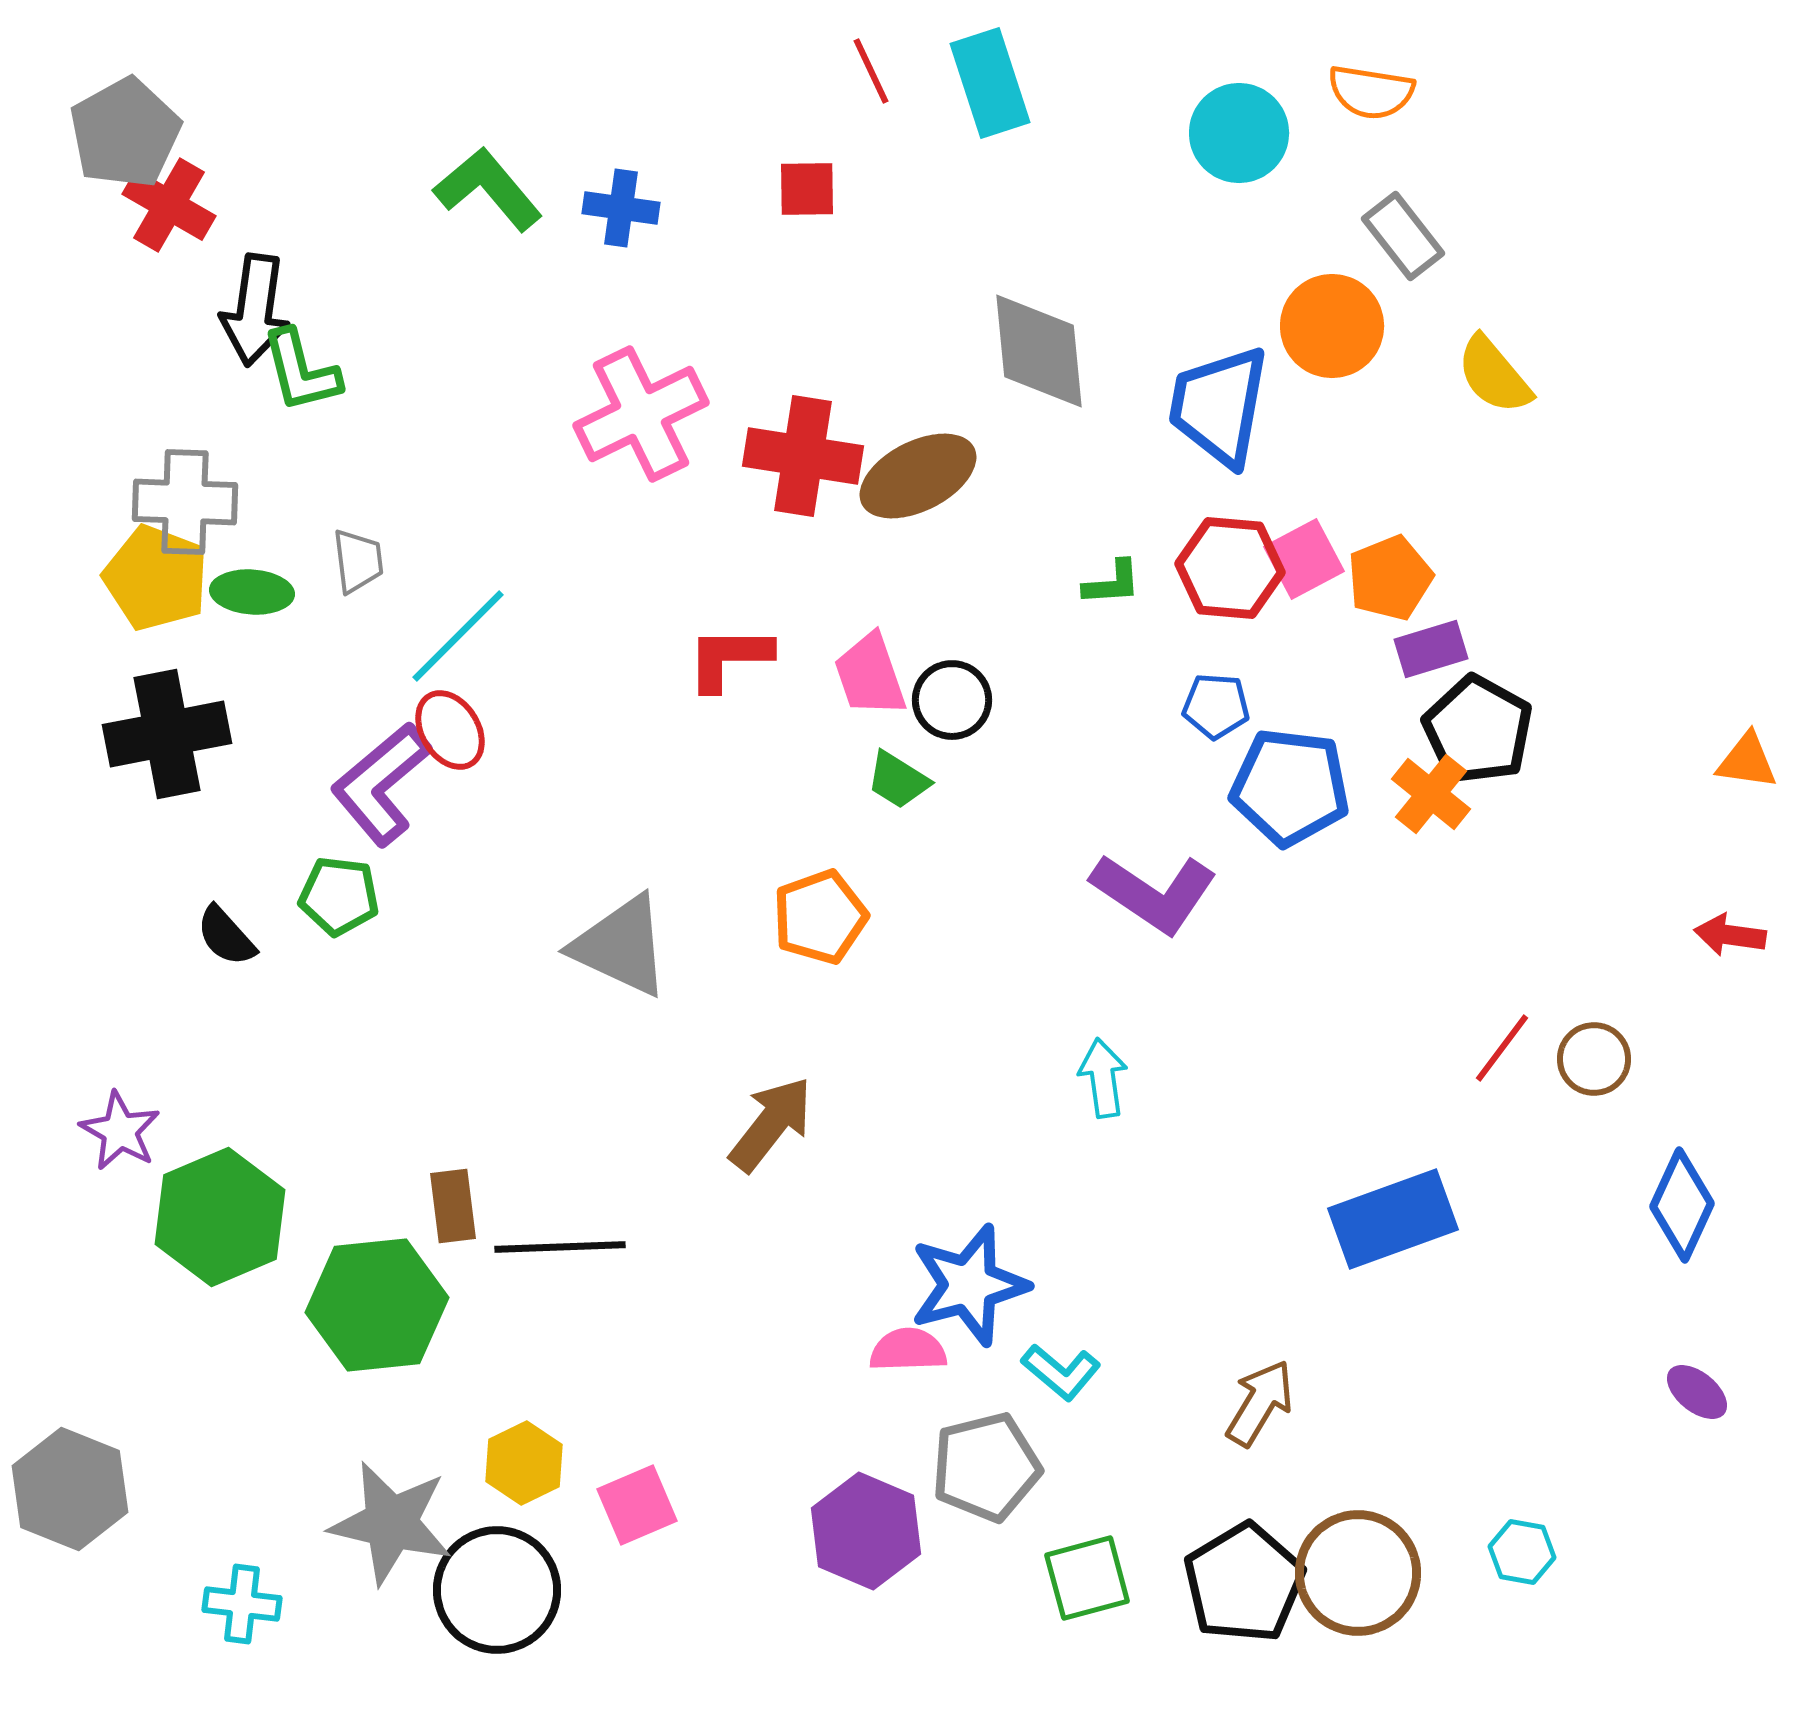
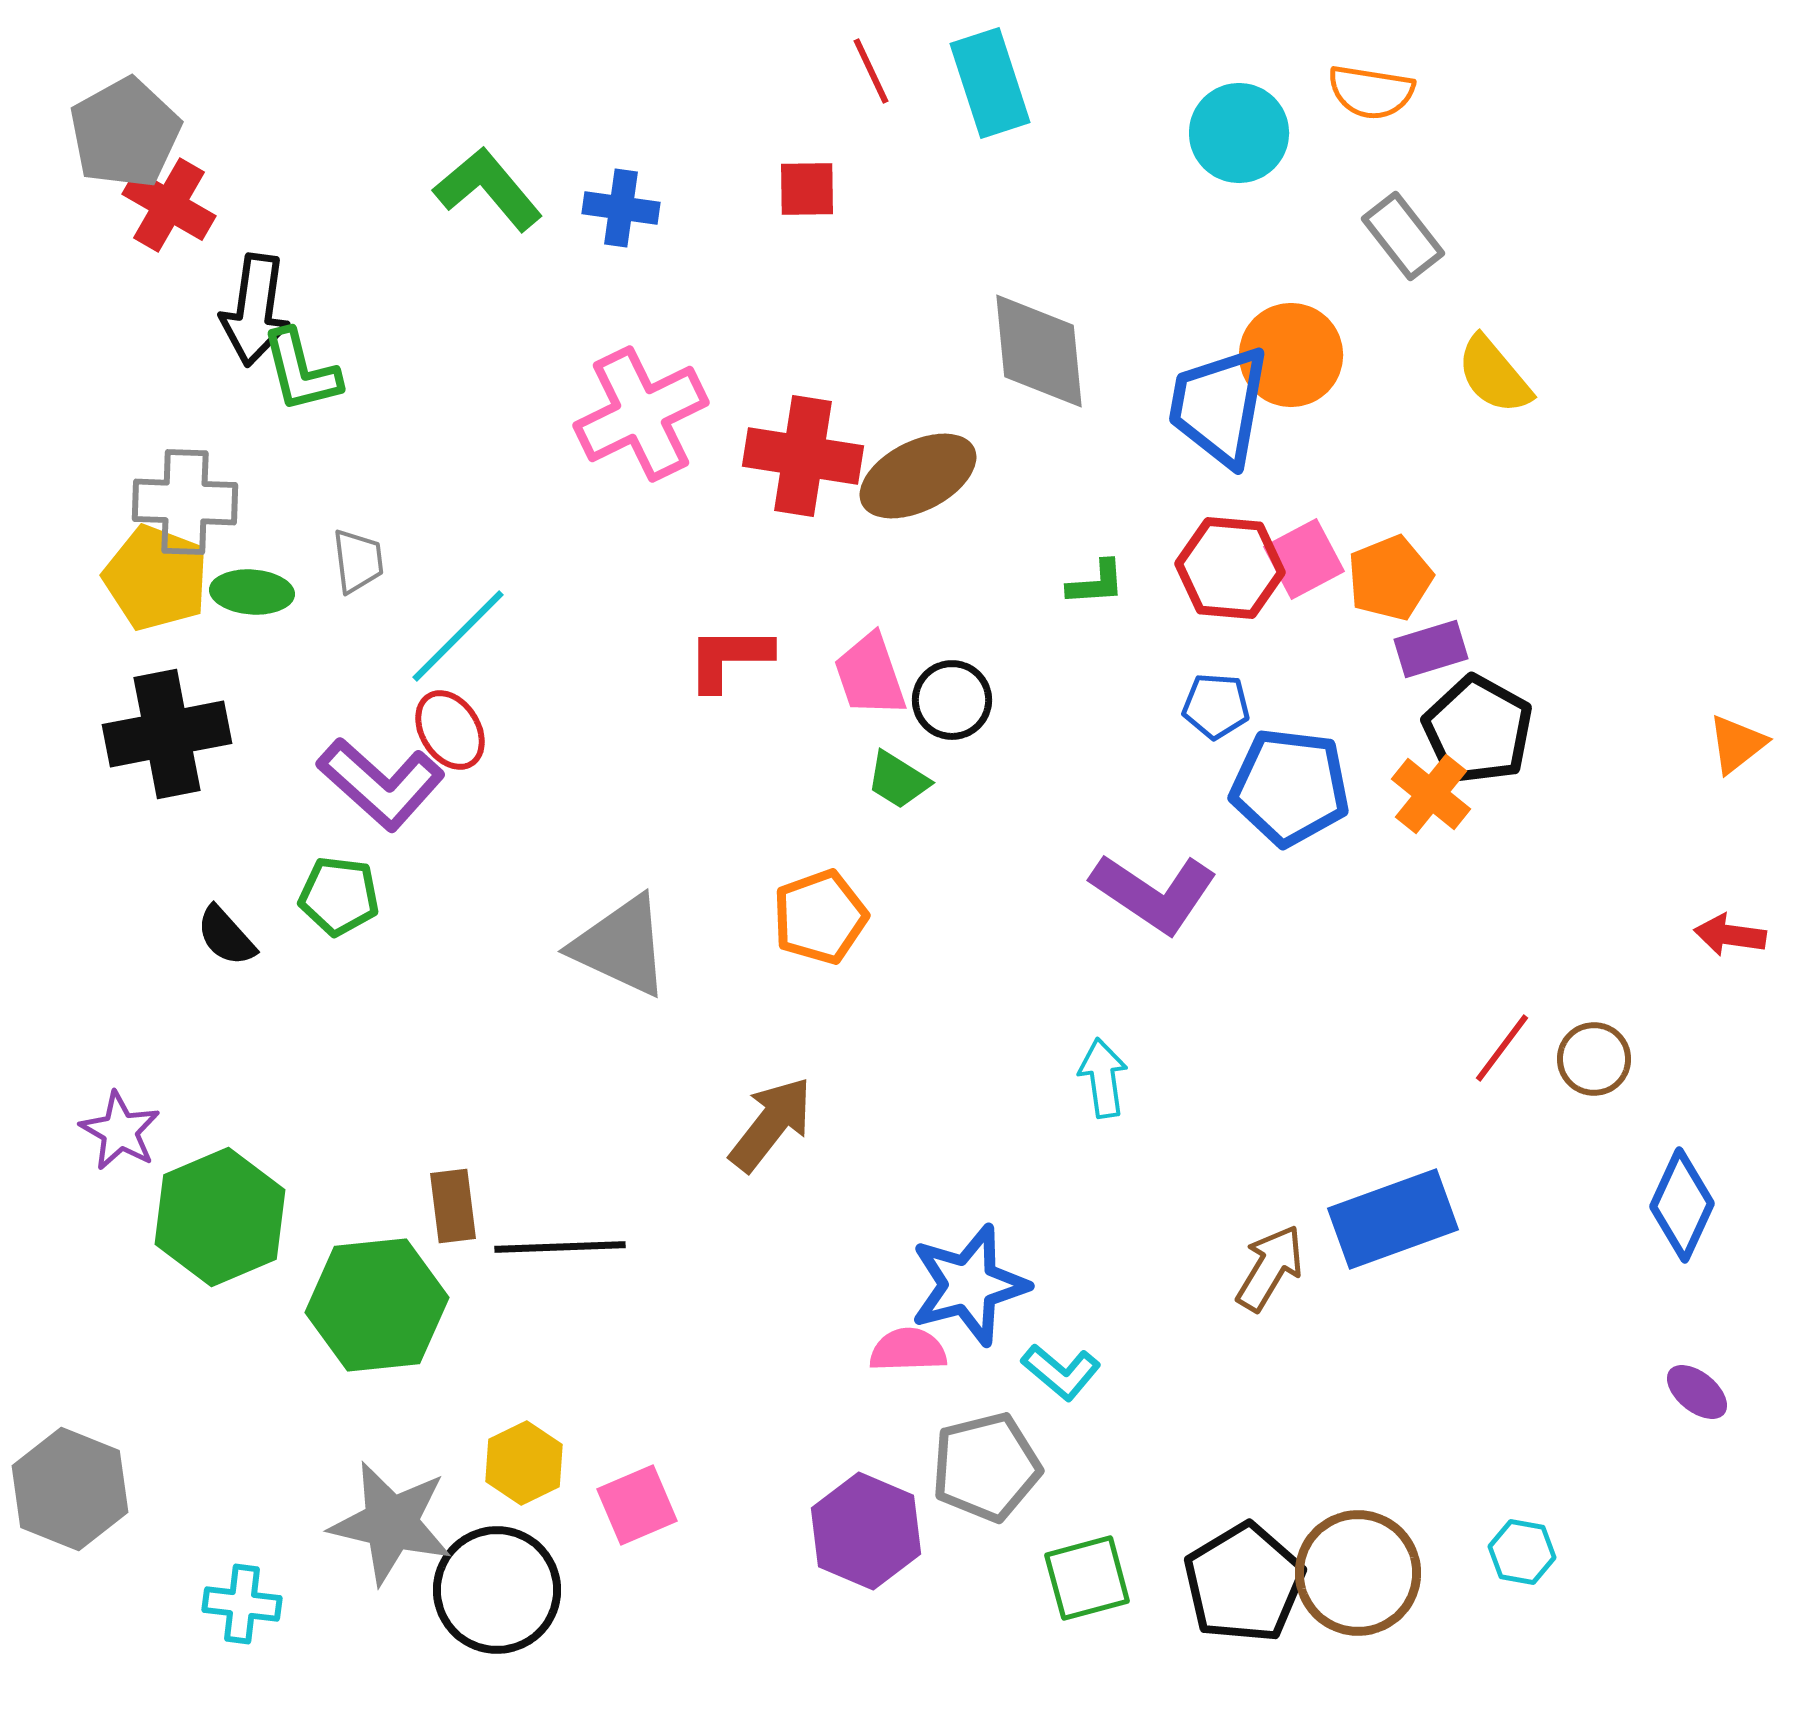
orange circle at (1332, 326): moved 41 px left, 29 px down
green L-shape at (1112, 583): moved 16 px left
orange triangle at (1747, 761): moved 10 px left, 17 px up; rotated 46 degrees counterclockwise
purple L-shape at (381, 784): rotated 98 degrees counterclockwise
brown arrow at (1260, 1403): moved 10 px right, 135 px up
